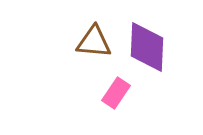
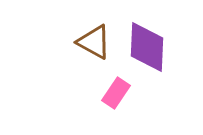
brown triangle: rotated 24 degrees clockwise
